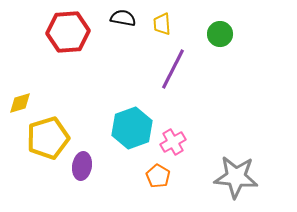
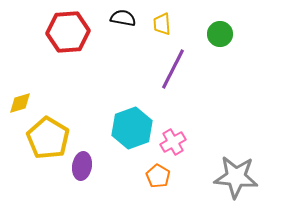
yellow pentagon: rotated 24 degrees counterclockwise
